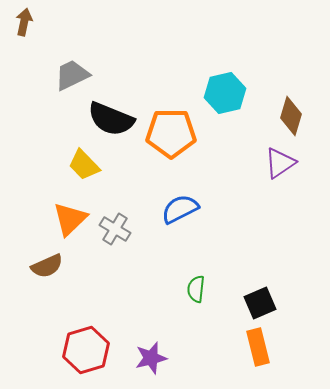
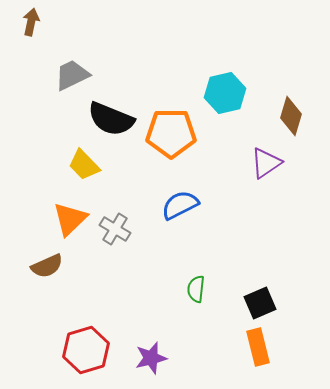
brown arrow: moved 7 px right
purple triangle: moved 14 px left
blue semicircle: moved 4 px up
